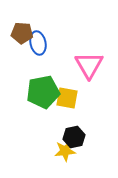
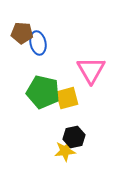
pink triangle: moved 2 px right, 5 px down
green pentagon: rotated 24 degrees clockwise
yellow square: rotated 25 degrees counterclockwise
